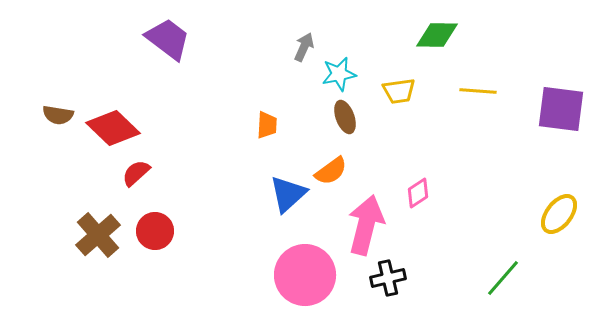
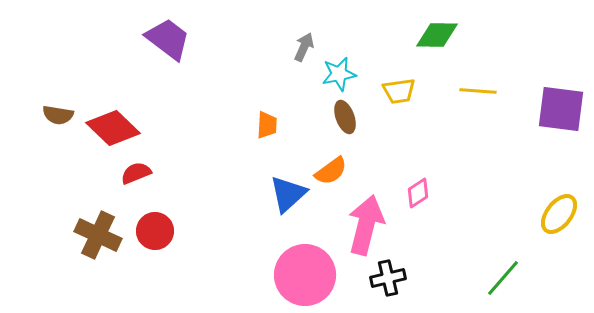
red semicircle: rotated 20 degrees clockwise
brown cross: rotated 24 degrees counterclockwise
